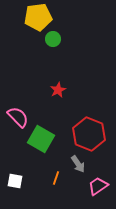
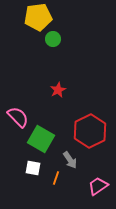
red hexagon: moved 1 px right, 3 px up; rotated 12 degrees clockwise
gray arrow: moved 8 px left, 4 px up
white square: moved 18 px right, 13 px up
